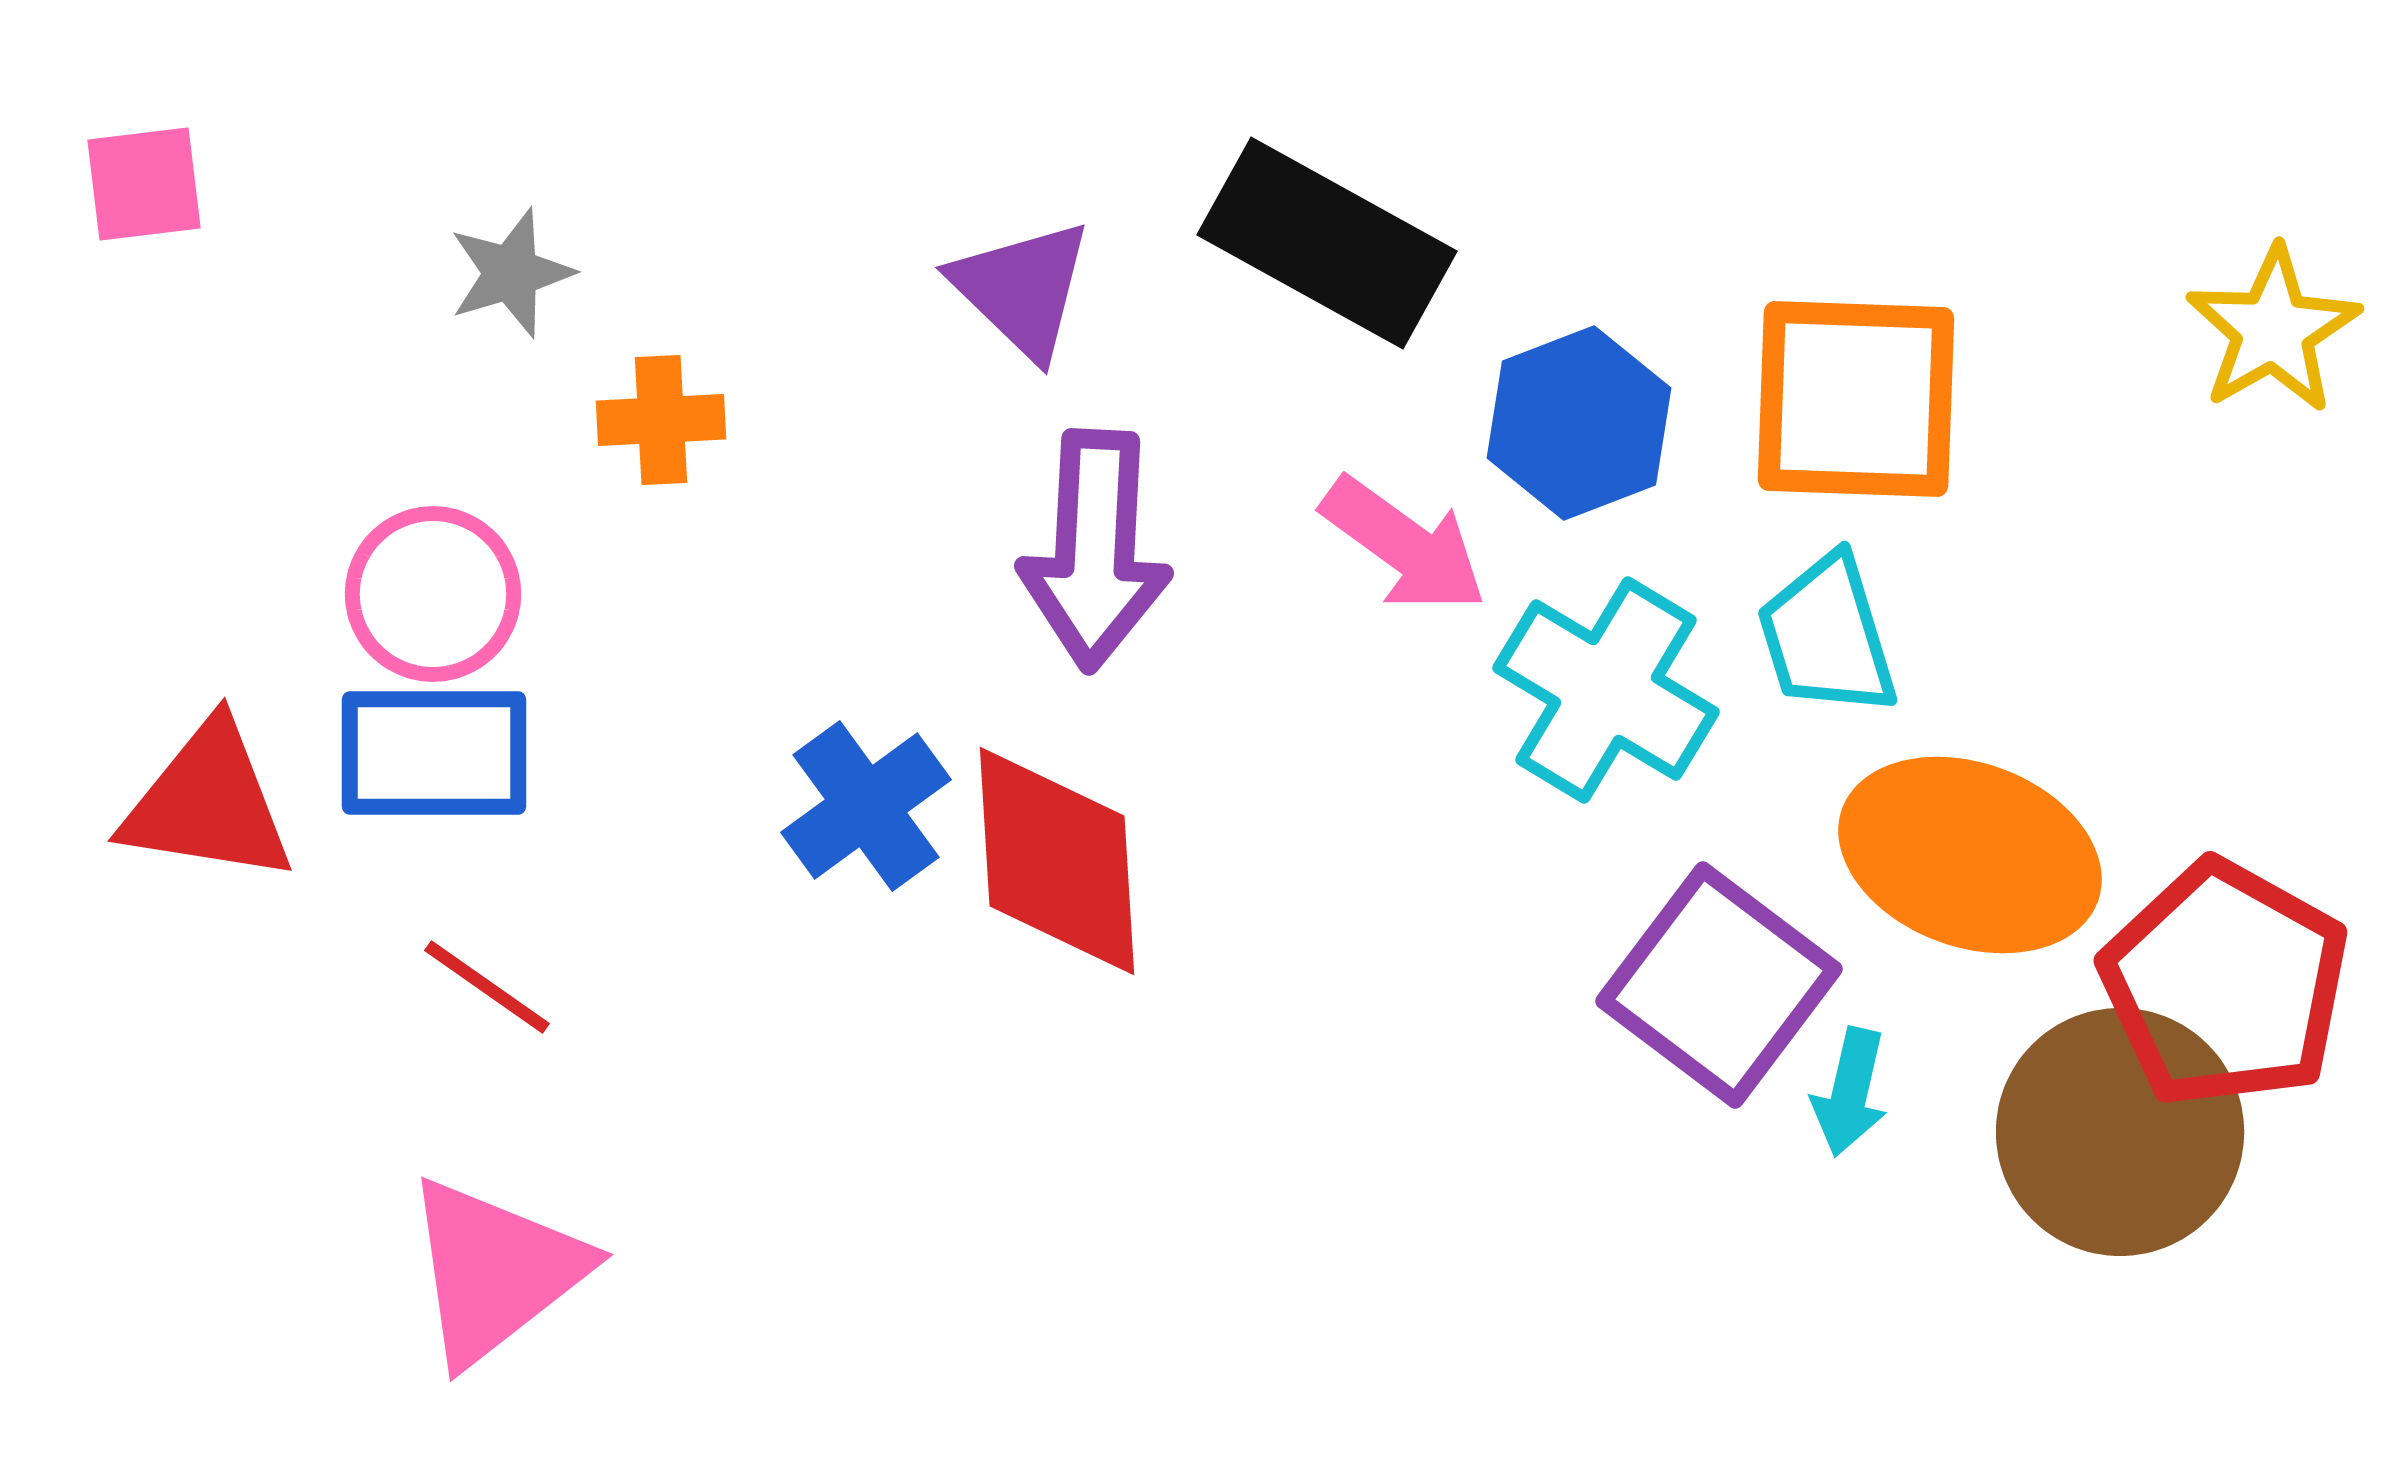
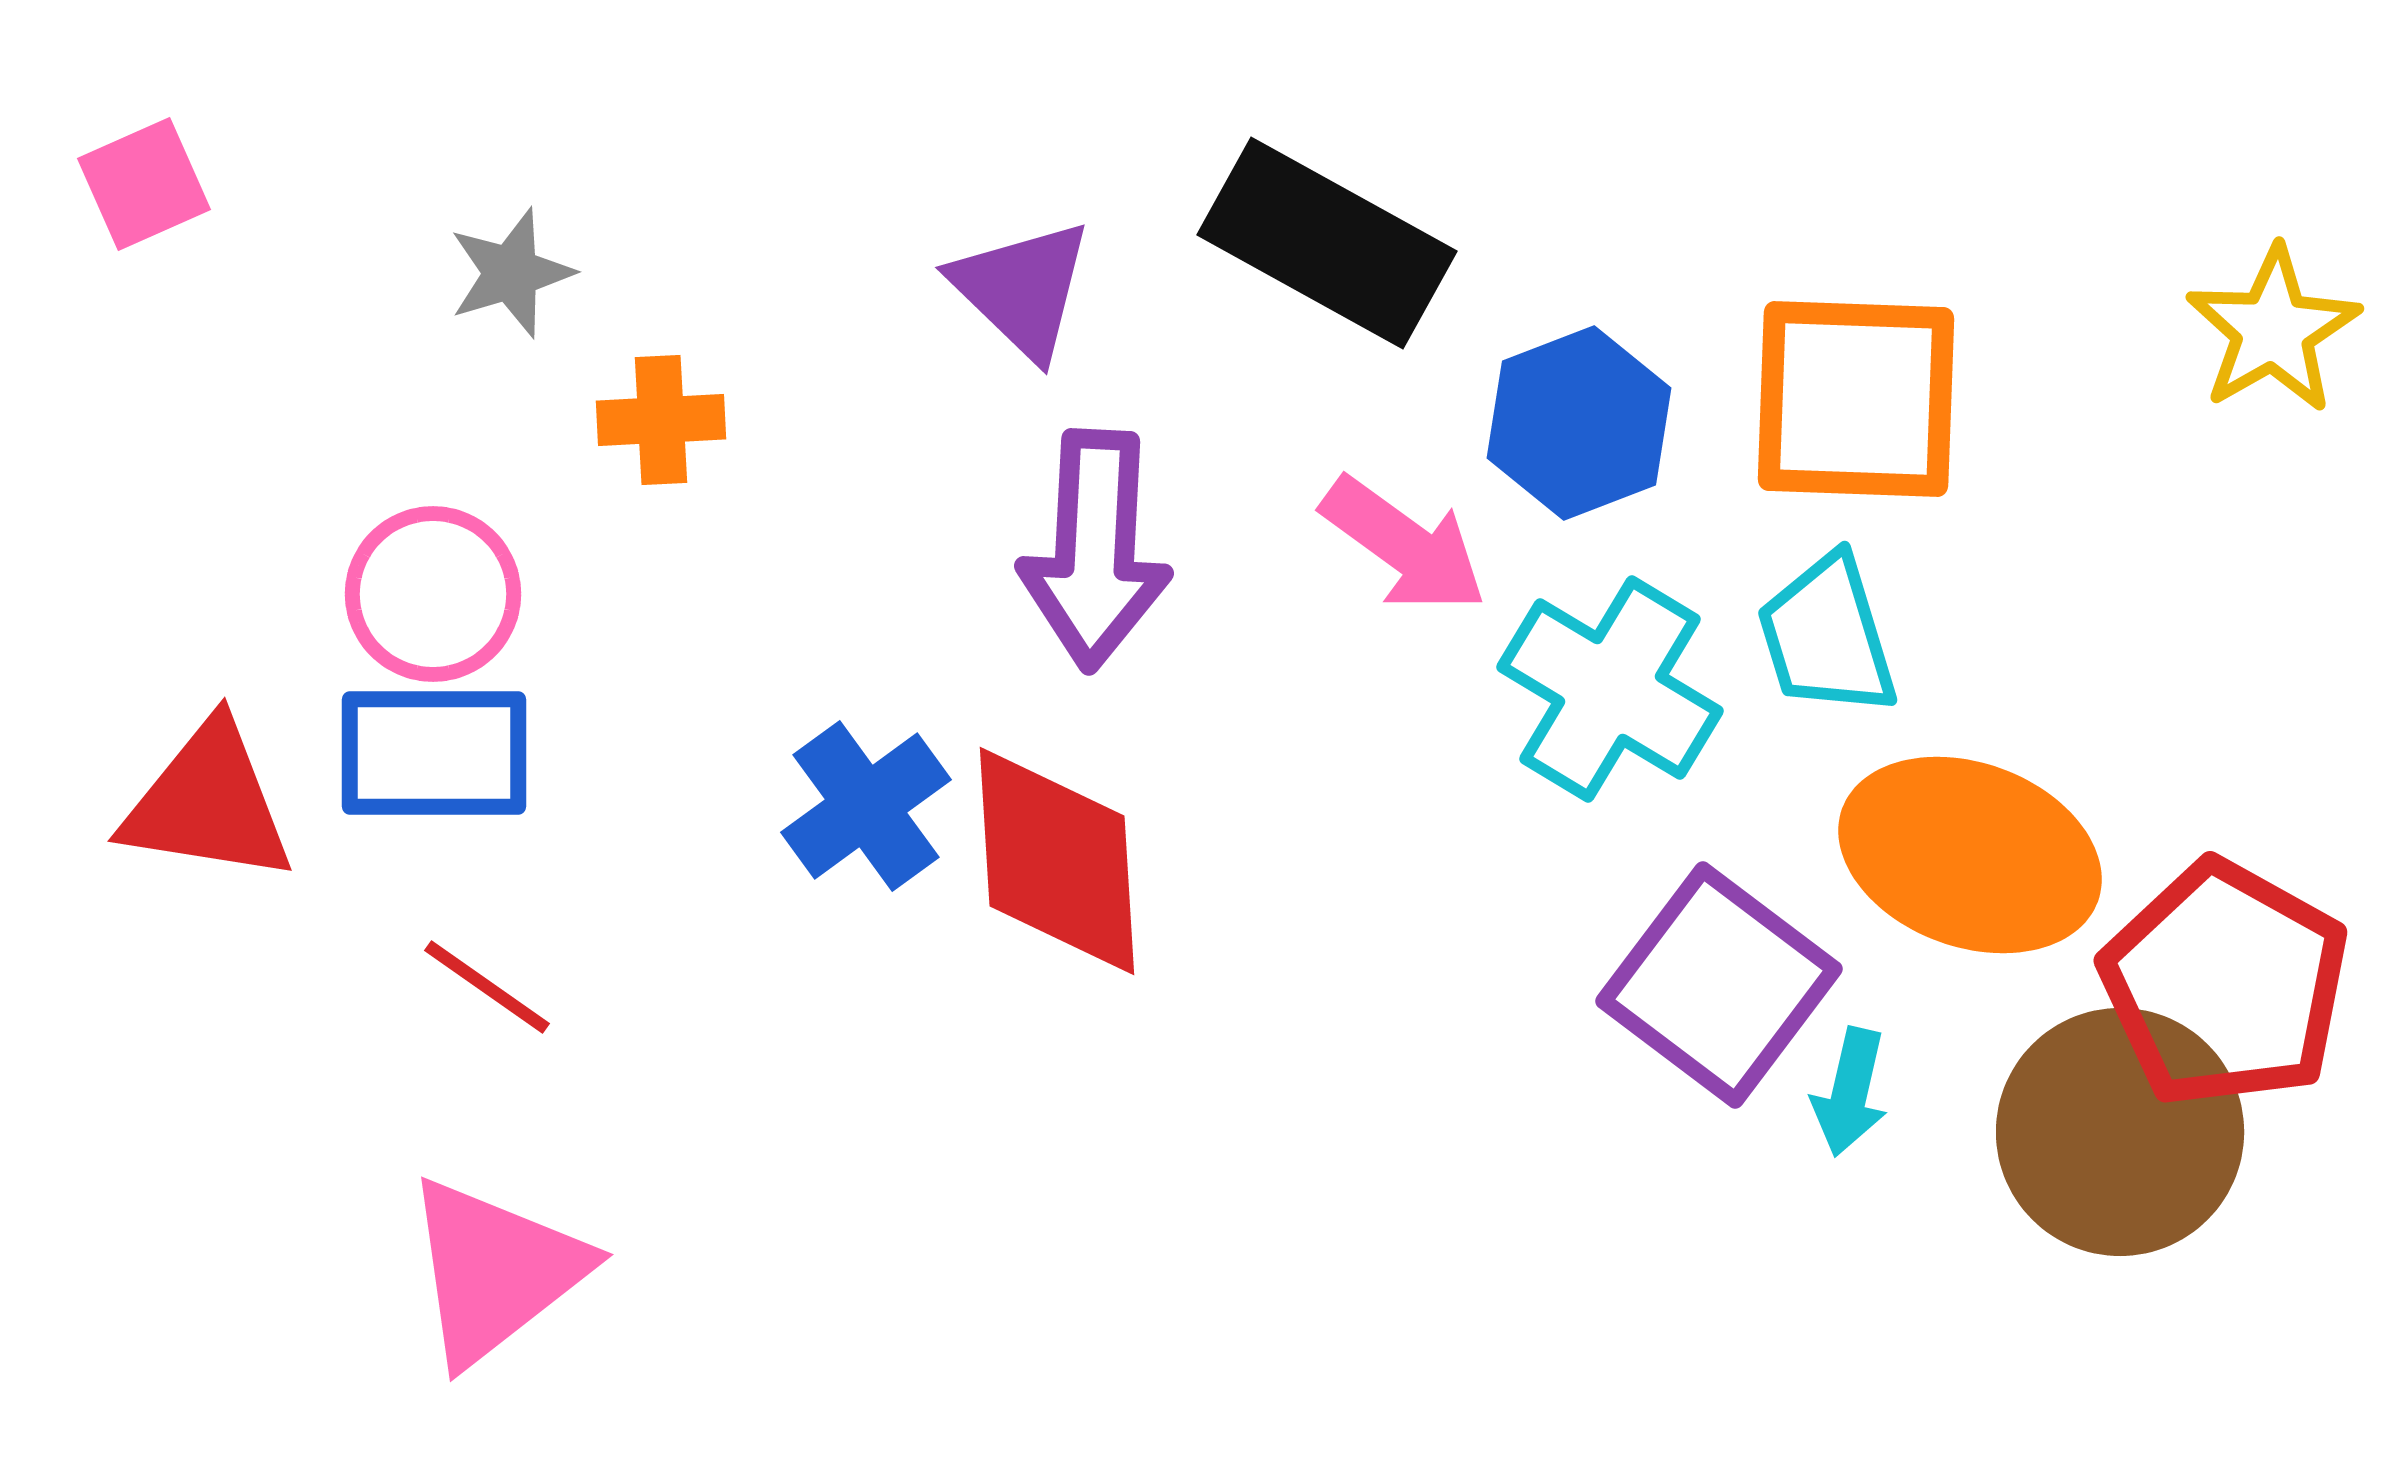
pink square: rotated 17 degrees counterclockwise
cyan cross: moved 4 px right, 1 px up
